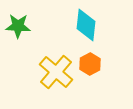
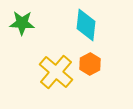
green star: moved 4 px right, 3 px up
